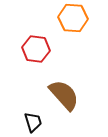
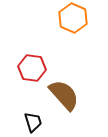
orange hexagon: rotated 20 degrees clockwise
red hexagon: moved 4 px left, 19 px down
